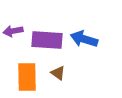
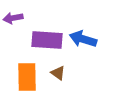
purple arrow: moved 13 px up
blue arrow: moved 1 px left
